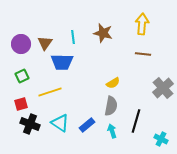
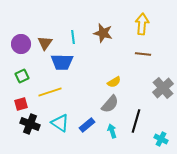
yellow semicircle: moved 1 px right, 1 px up
gray semicircle: moved 1 px left, 2 px up; rotated 30 degrees clockwise
